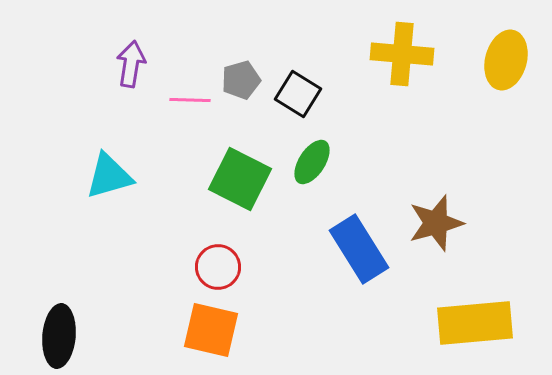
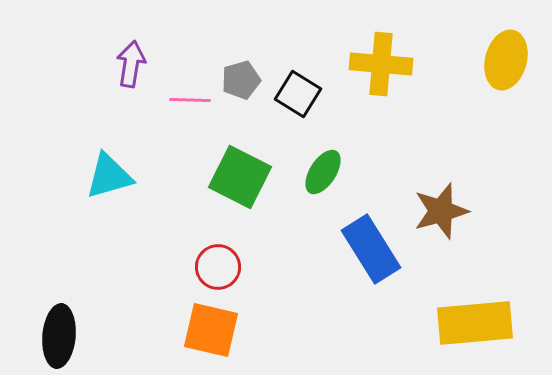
yellow cross: moved 21 px left, 10 px down
green ellipse: moved 11 px right, 10 px down
green square: moved 2 px up
brown star: moved 5 px right, 12 px up
blue rectangle: moved 12 px right
